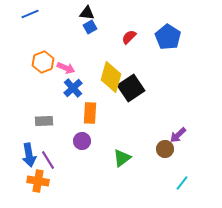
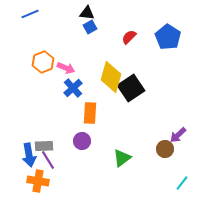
gray rectangle: moved 25 px down
